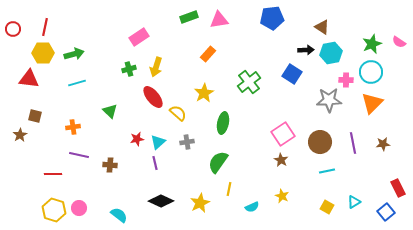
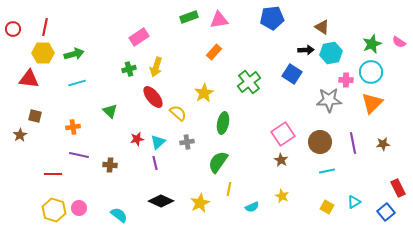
orange rectangle at (208, 54): moved 6 px right, 2 px up
